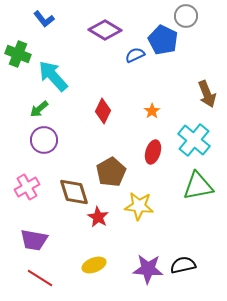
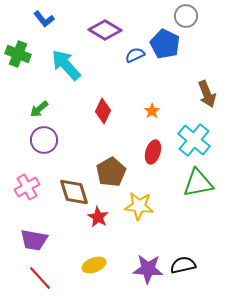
blue pentagon: moved 2 px right, 4 px down
cyan arrow: moved 13 px right, 11 px up
green triangle: moved 3 px up
red line: rotated 16 degrees clockwise
